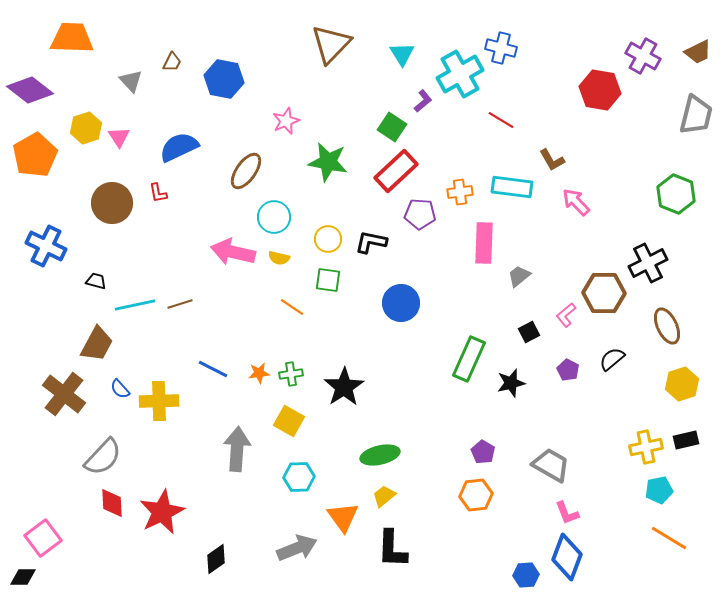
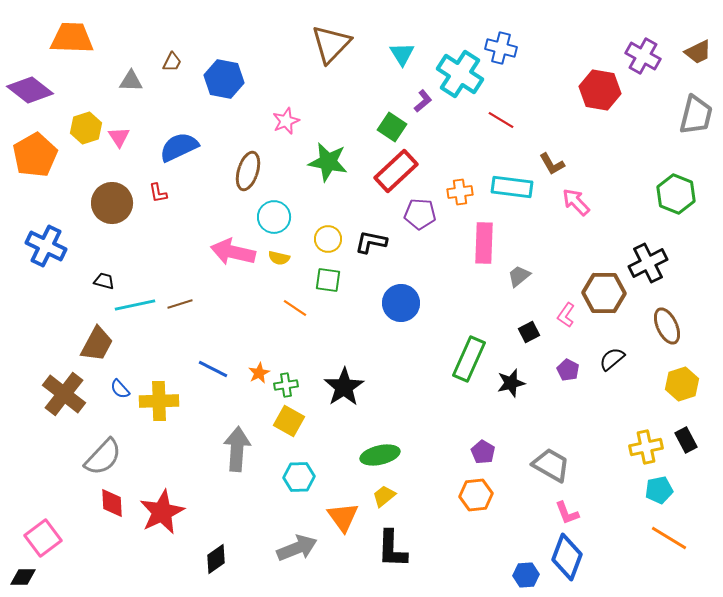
cyan cross at (460, 74): rotated 27 degrees counterclockwise
gray triangle at (131, 81): rotated 45 degrees counterclockwise
brown L-shape at (552, 160): moved 4 px down
brown ellipse at (246, 171): moved 2 px right; rotated 18 degrees counterclockwise
black trapezoid at (96, 281): moved 8 px right
orange line at (292, 307): moved 3 px right, 1 px down
pink L-shape at (566, 315): rotated 15 degrees counterclockwise
orange star at (259, 373): rotated 20 degrees counterclockwise
green cross at (291, 374): moved 5 px left, 11 px down
black rectangle at (686, 440): rotated 75 degrees clockwise
